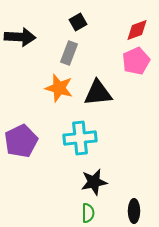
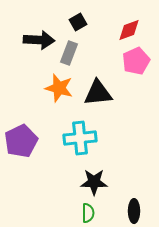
red diamond: moved 8 px left
black arrow: moved 19 px right, 3 px down
black star: rotated 12 degrees clockwise
